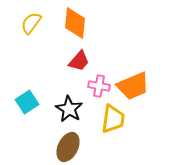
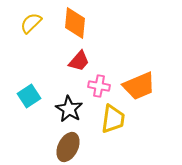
yellow semicircle: rotated 10 degrees clockwise
orange trapezoid: moved 6 px right
cyan square: moved 2 px right, 6 px up
